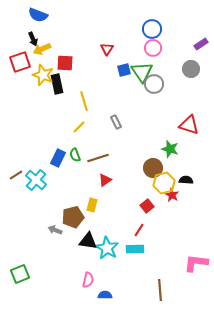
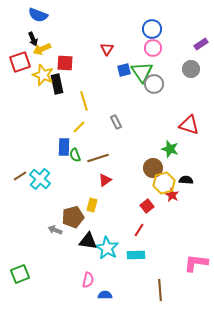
blue rectangle at (58, 158): moved 6 px right, 11 px up; rotated 24 degrees counterclockwise
brown line at (16, 175): moved 4 px right, 1 px down
cyan cross at (36, 180): moved 4 px right, 1 px up
cyan rectangle at (135, 249): moved 1 px right, 6 px down
